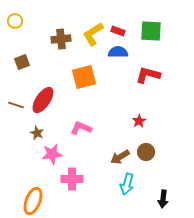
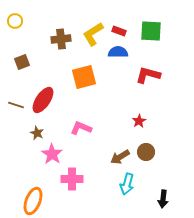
red rectangle: moved 1 px right
pink star: rotated 30 degrees counterclockwise
